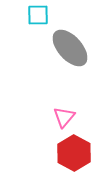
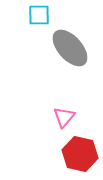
cyan square: moved 1 px right
red hexagon: moved 6 px right, 1 px down; rotated 16 degrees counterclockwise
